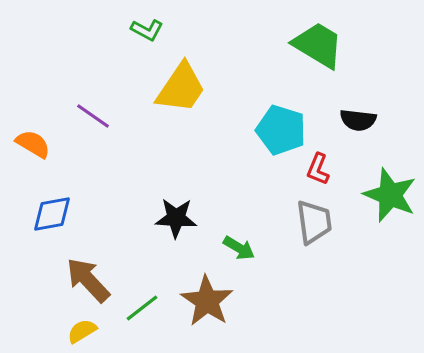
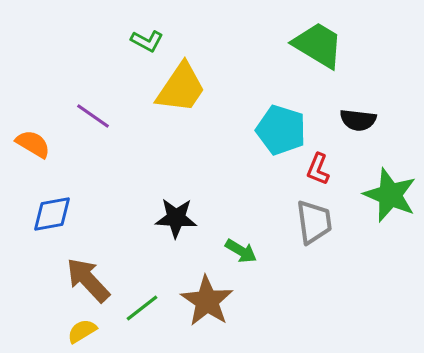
green L-shape: moved 11 px down
green arrow: moved 2 px right, 3 px down
